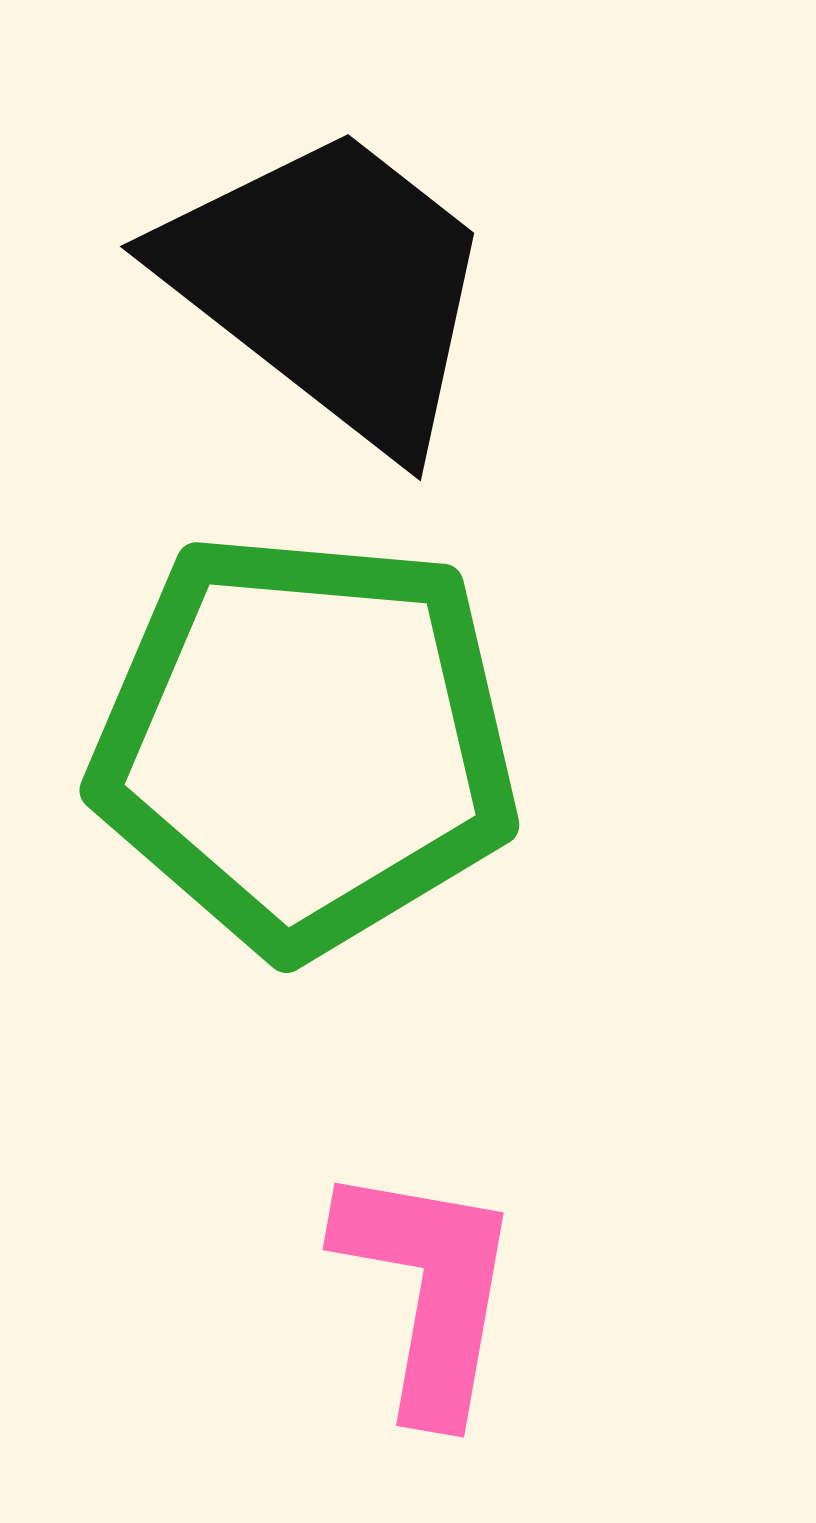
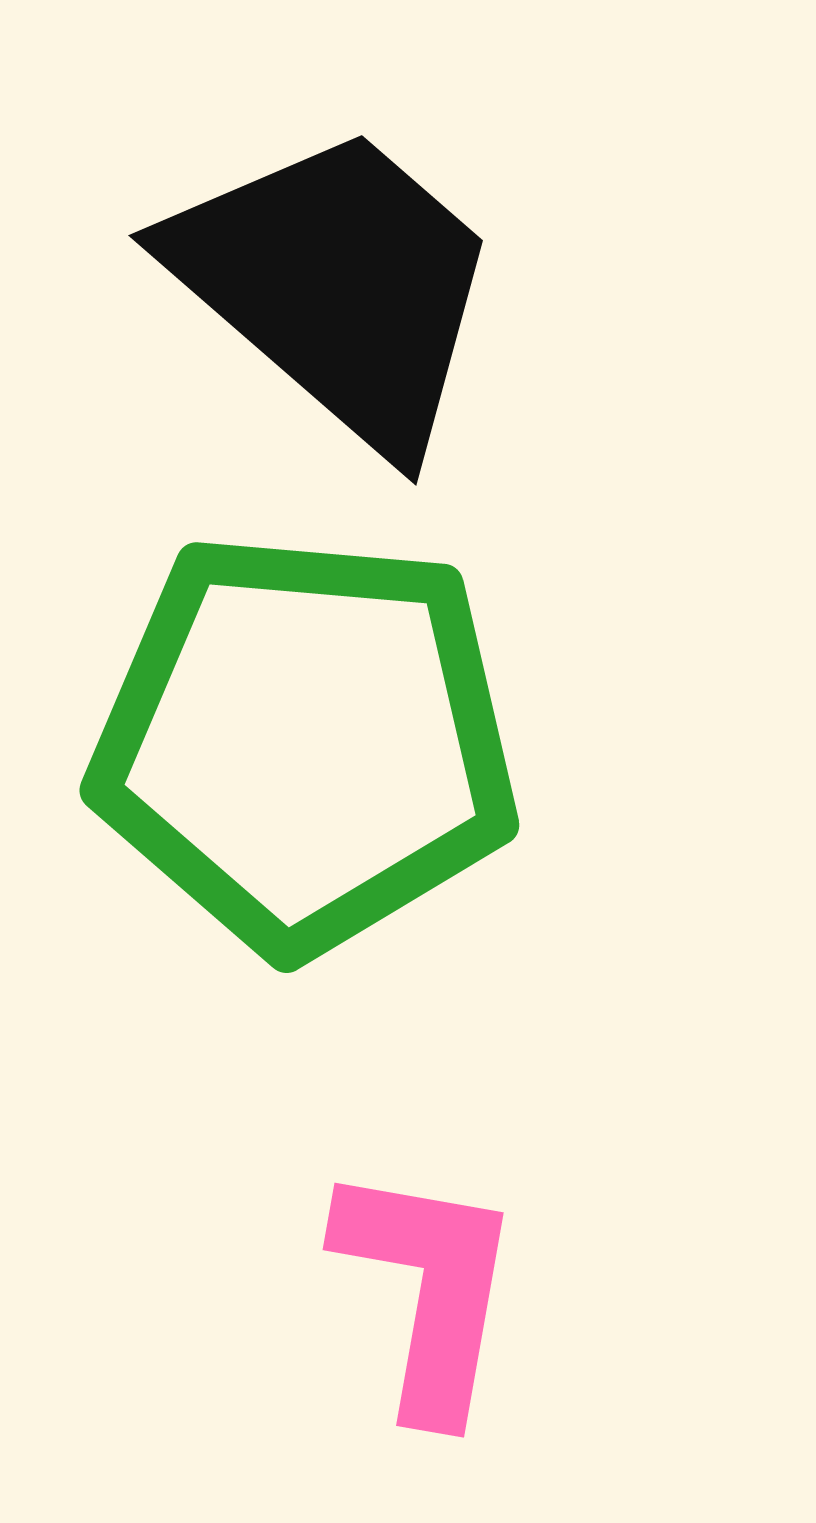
black trapezoid: moved 6 px right; rotated 3 degrees clockwise
